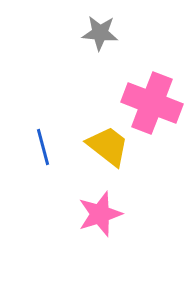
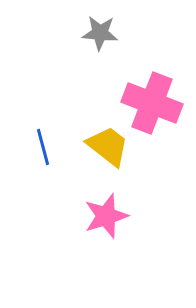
pink star: moved 6 px right, 2 px down
